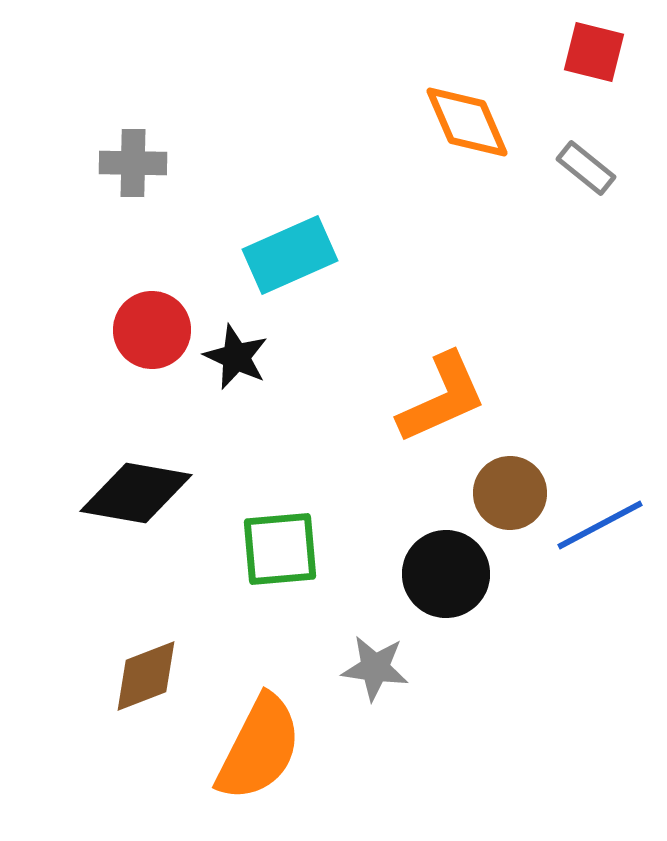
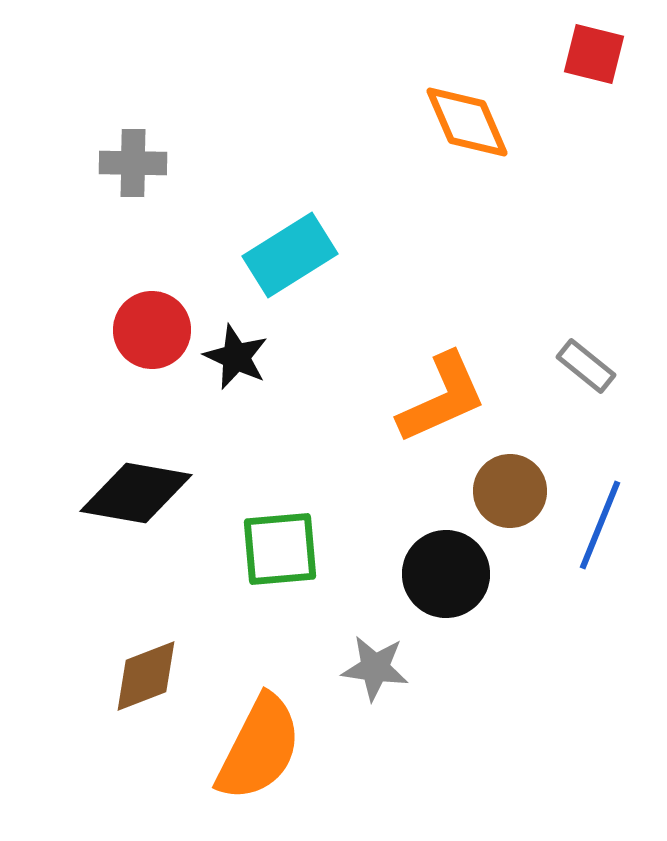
red square: moved 2 px down
gray rectangle: moved 198 px down
cyan rectangle: rotated 8 degrees counterclockwise
brown circle: moved 2 px up
blue line: rotated 40 degrees counterclockwise
